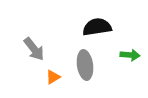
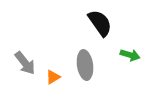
black semicircle: moved 3 px right, 4 px up; rotated 64 degrees clockwise
gray arrow: moved 9 px left, 14 px down
green arrow: rotated 12 degrees clockwise
